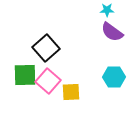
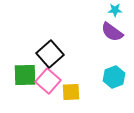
cyan star: moved 8 px right
black square: moved 4 px right, 6 px down
cyan hexagon: rotated 20 degrees counterclockwise
